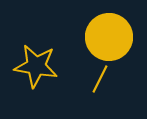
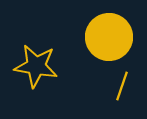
yellow line: moved 22 px right, 7 px down; rotated 8 degrees counterclockwise
